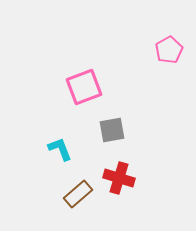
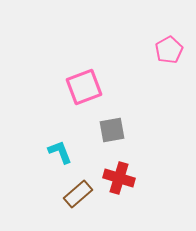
cyan L-shape: moved 3 px down
